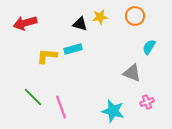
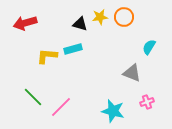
orange circle: moved 11 px left, 1 px down
pink line: rotated 65 degrees clockwise
